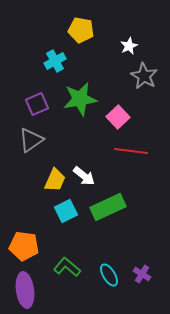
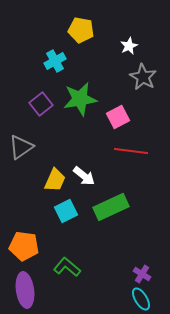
gray star: moved 1 px left, 1 px down
purple square: moved 4 px right; rotated 15 degrees counterclockwise
pink square: rotated 15 degrees clockwise
gray triangle: moved 10 px left, 7 px down
green rectangle: moved 3 px right
cyan ellipse: moved 32 px right, 24 px down
